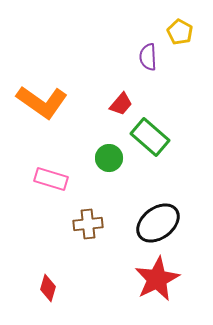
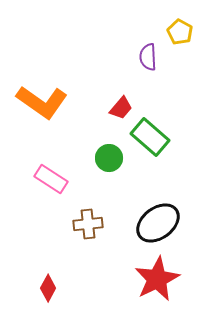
red trapezoid: moved 4 px down
pink rectangle: rotated 16 degrees clockwise
red diamond: rotated 12 degrees clockwise
